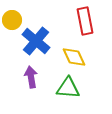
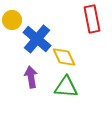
red rectangle: moved 7 px right, 2 px up
blue cross: moved 1 px right, 2 px up
yellow diamond: moved 10 px left
green triangle: moved 2 px left, 1 px up
